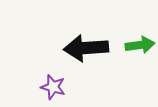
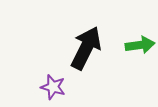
black arrow: rotated 120 degrees clockwise
